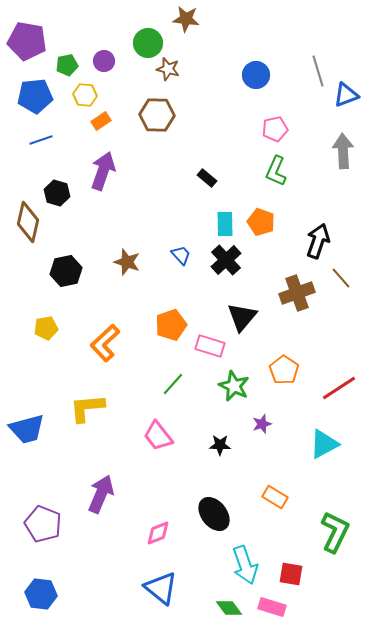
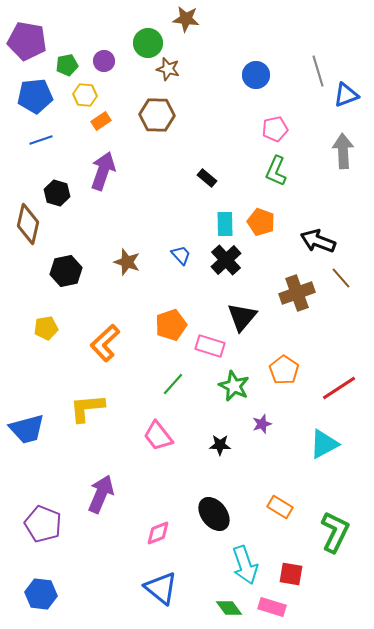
brown diamond at (28, 222): moved 2 px down
black arrow at (318, 241): rotated 88 degrees counterclockwise
orange rectangle at (275, 497): moved 5 px right, 10 px down
